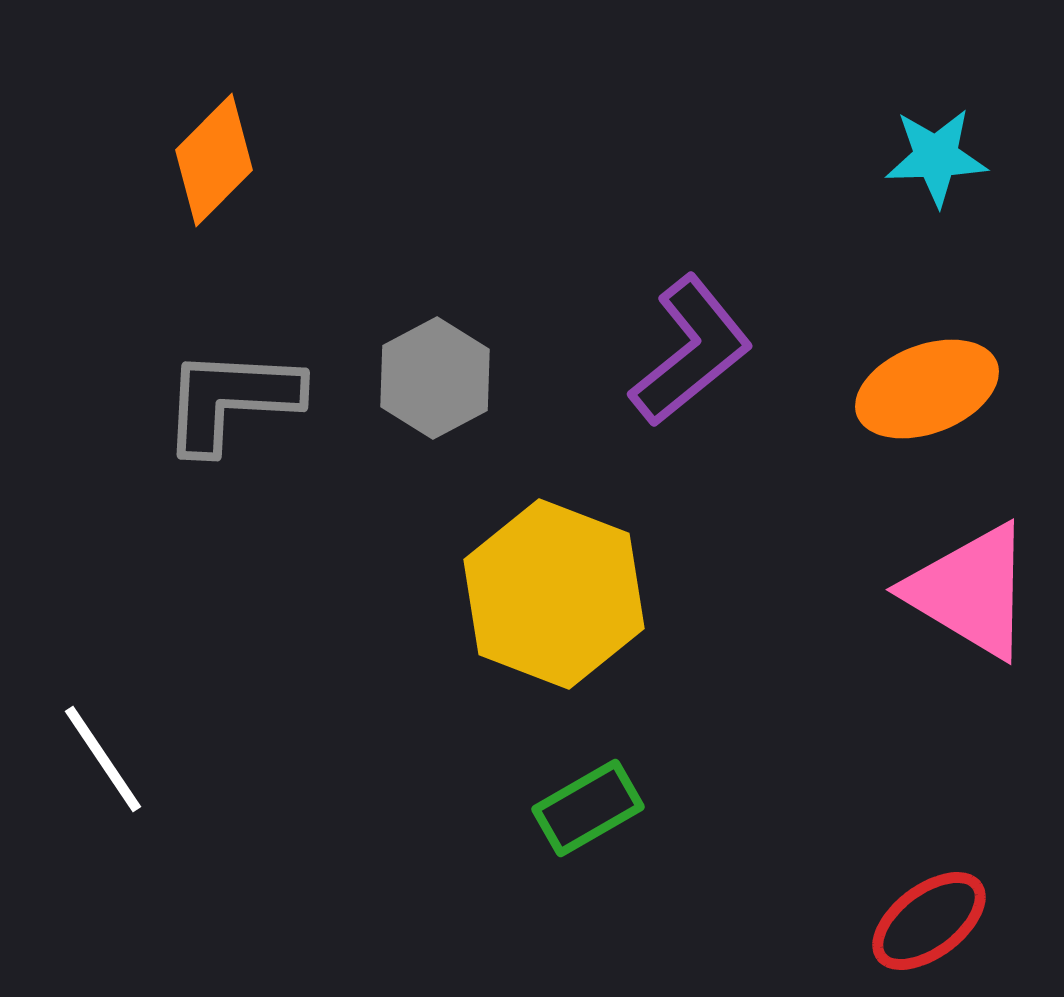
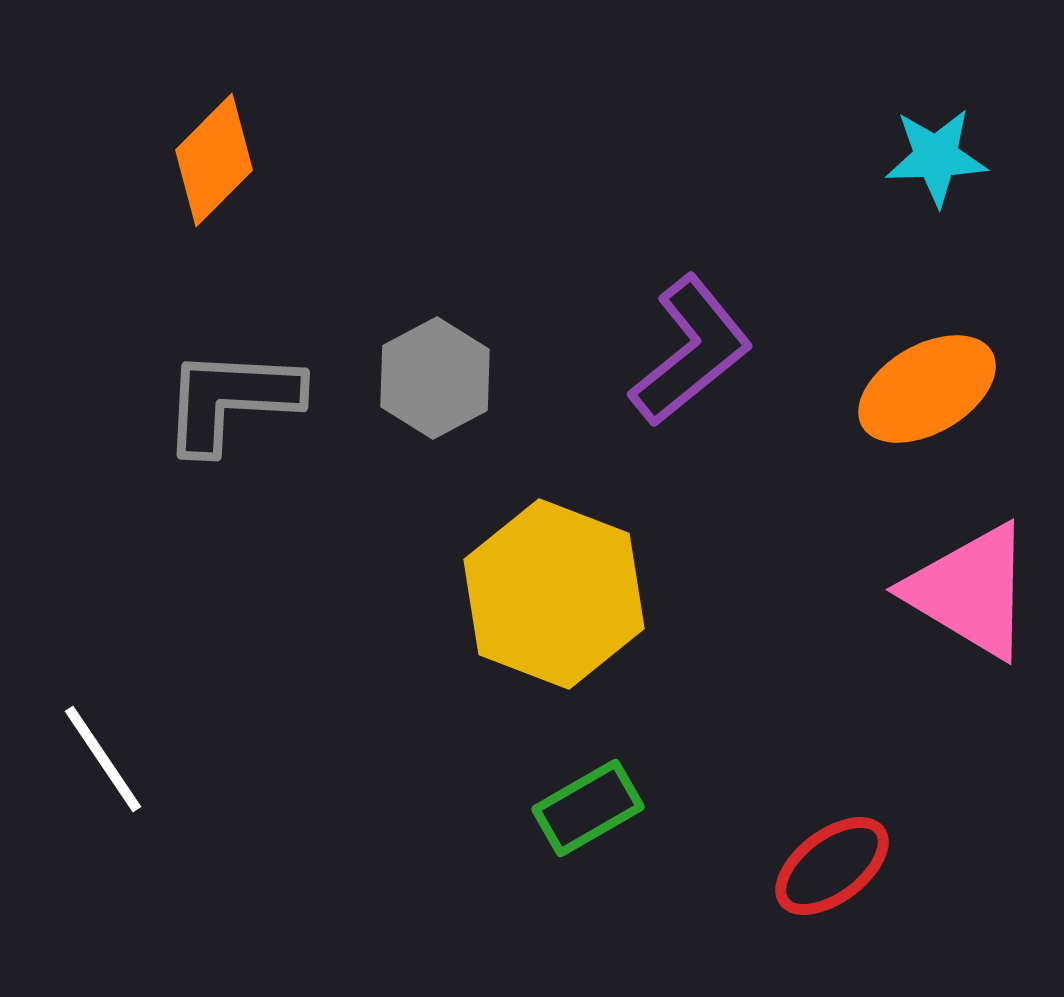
orange ellipse: rotated 9 degrees counterclockwise
red ellipse: moved 97 px left, 55 px up
